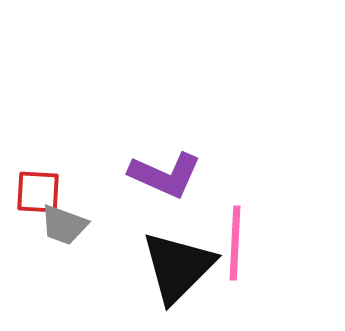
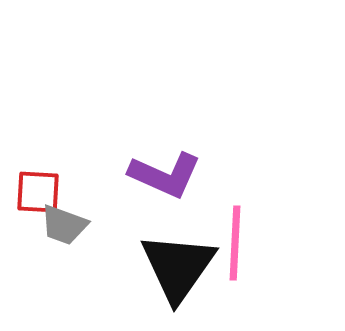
black triangle: rotated 10 degrees counterclockwise
